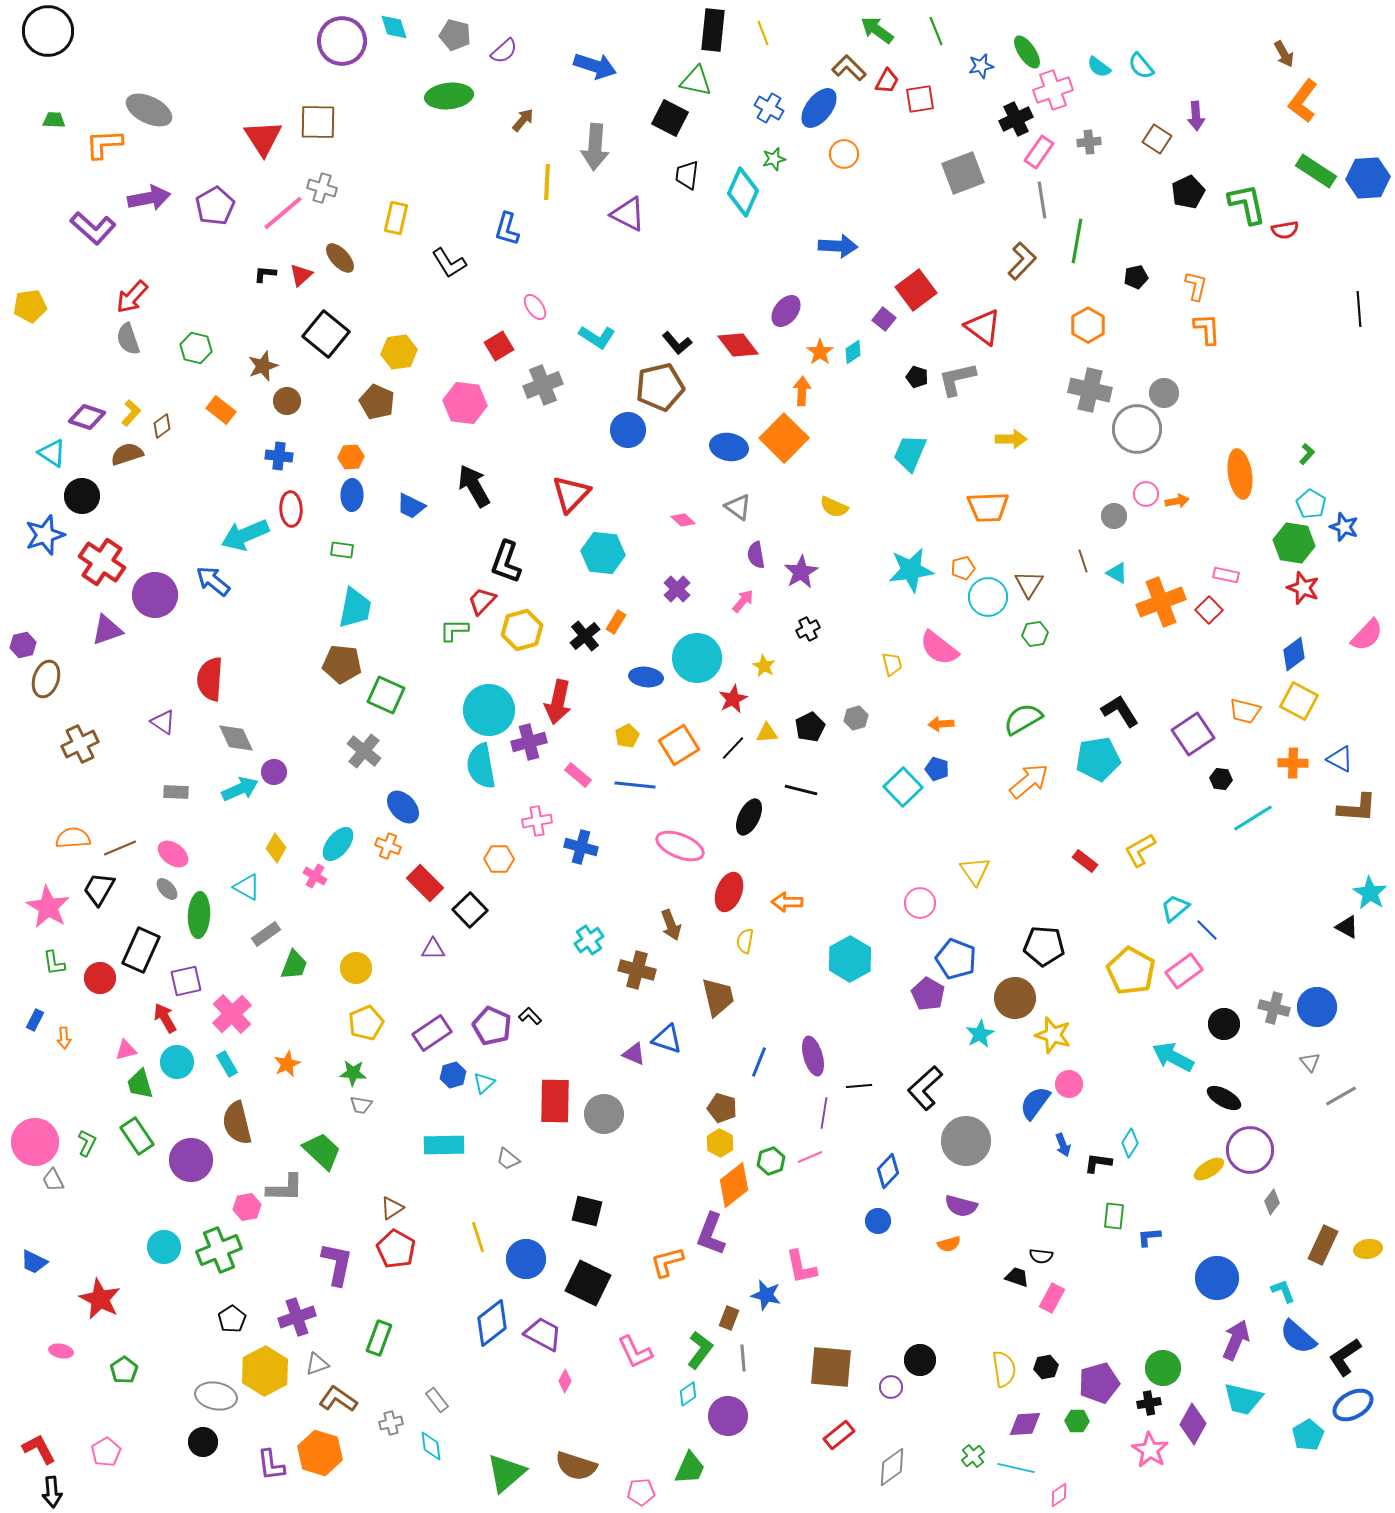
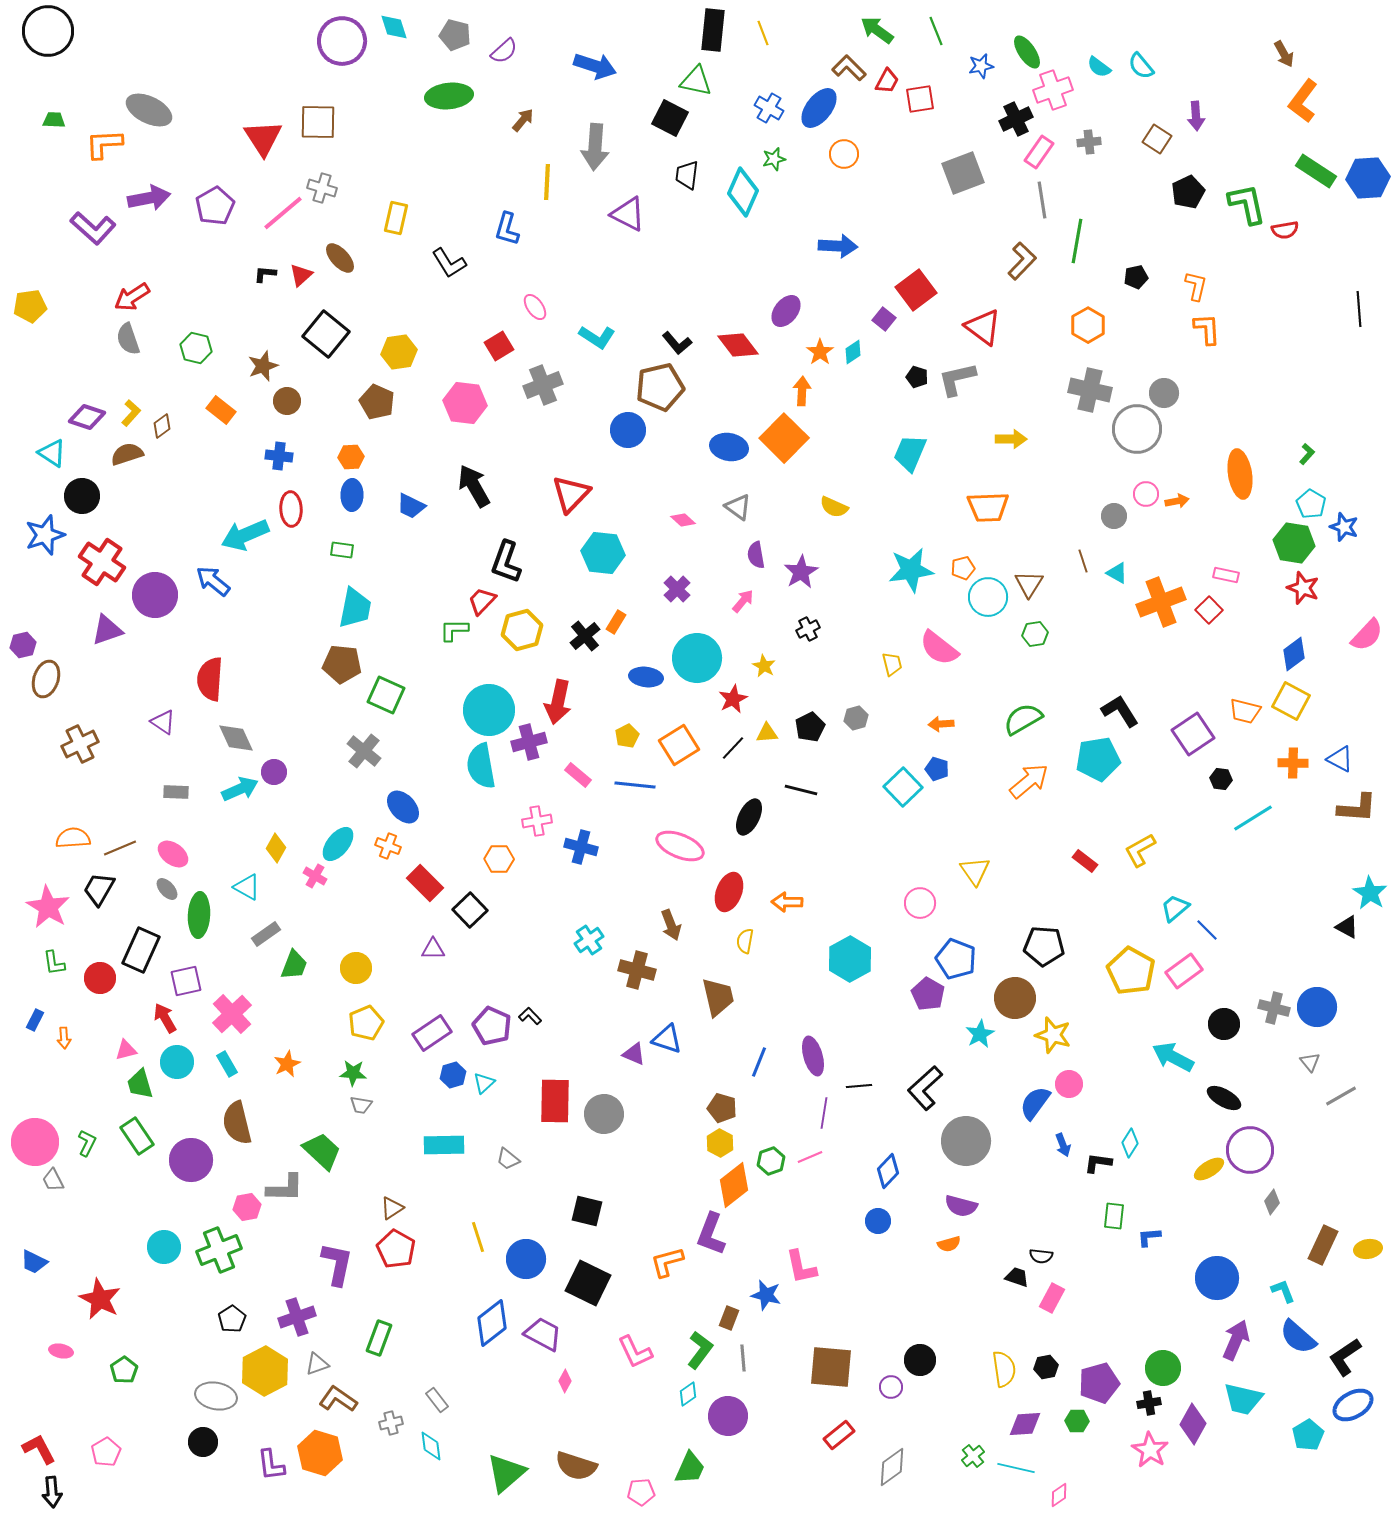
red arrow at (132, 297): rotated 15 degrees clockwise
yellow square at (1299, 701): moved 8 px left
